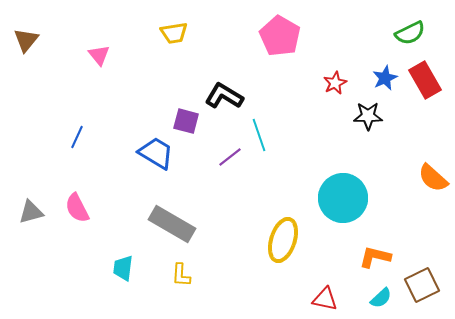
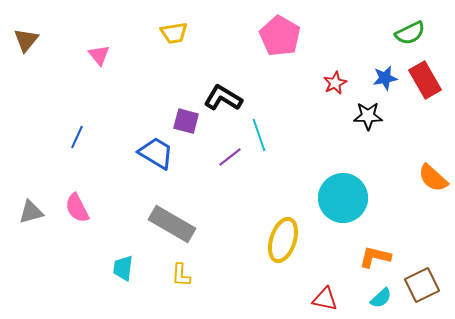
blue star: rotated 15 degrees clockwise
black L-shape: moved 1 px left, 2 px down
